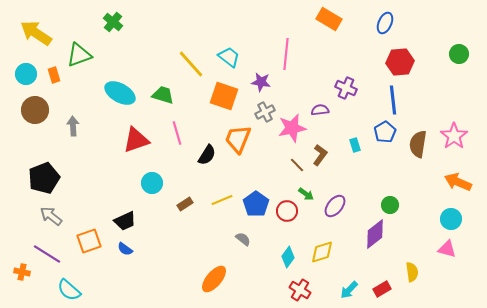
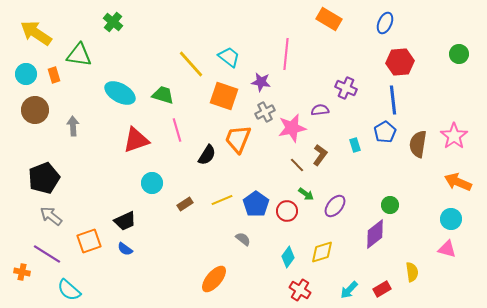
green triangle at (79, 55): rotated 28 degrees clockwise
pink line at (177, 133): moved 3 px up
